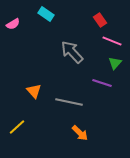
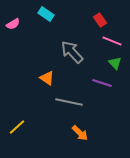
green triangle: rotated 24 degrees counterclockwise
orange triangle: moved 13 px right, 13 px up; rotated 14 degrees counterclockwise
